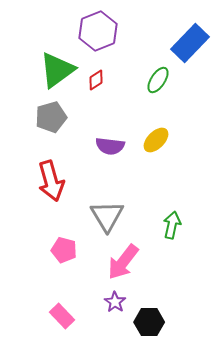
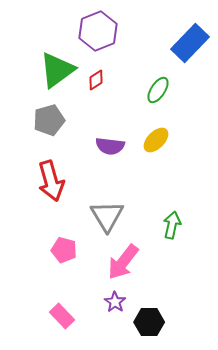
green ellipse: moved 10 px down
gray pentagon: moved 2 px left, 3 px down
